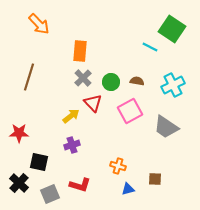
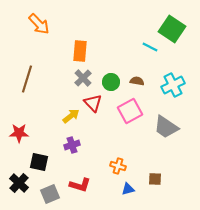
brown line: moved 2 px left, 2 px down
